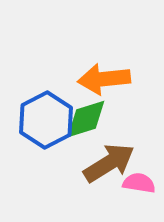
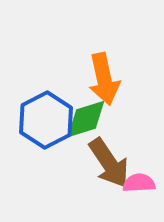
orange arrow: rotated 96 degrees counterclockwise
brown arrow: rotated 88 degrees clockwise
pink semicircle: rotated 12 degrees counterclockwise
